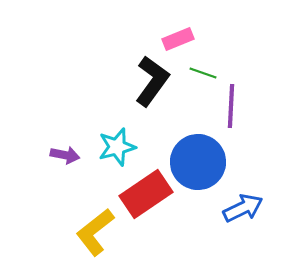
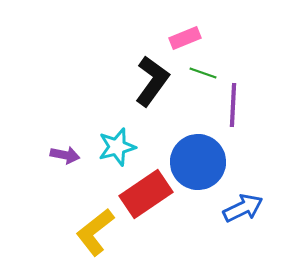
pink rectangle: moved 7 px right, 1 px up
purple line: moved 2 px right, 1 px up
